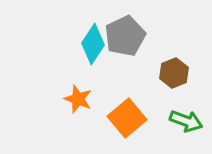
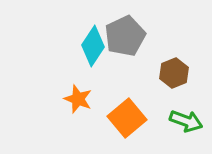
cyan diamond: moved 2 px down
